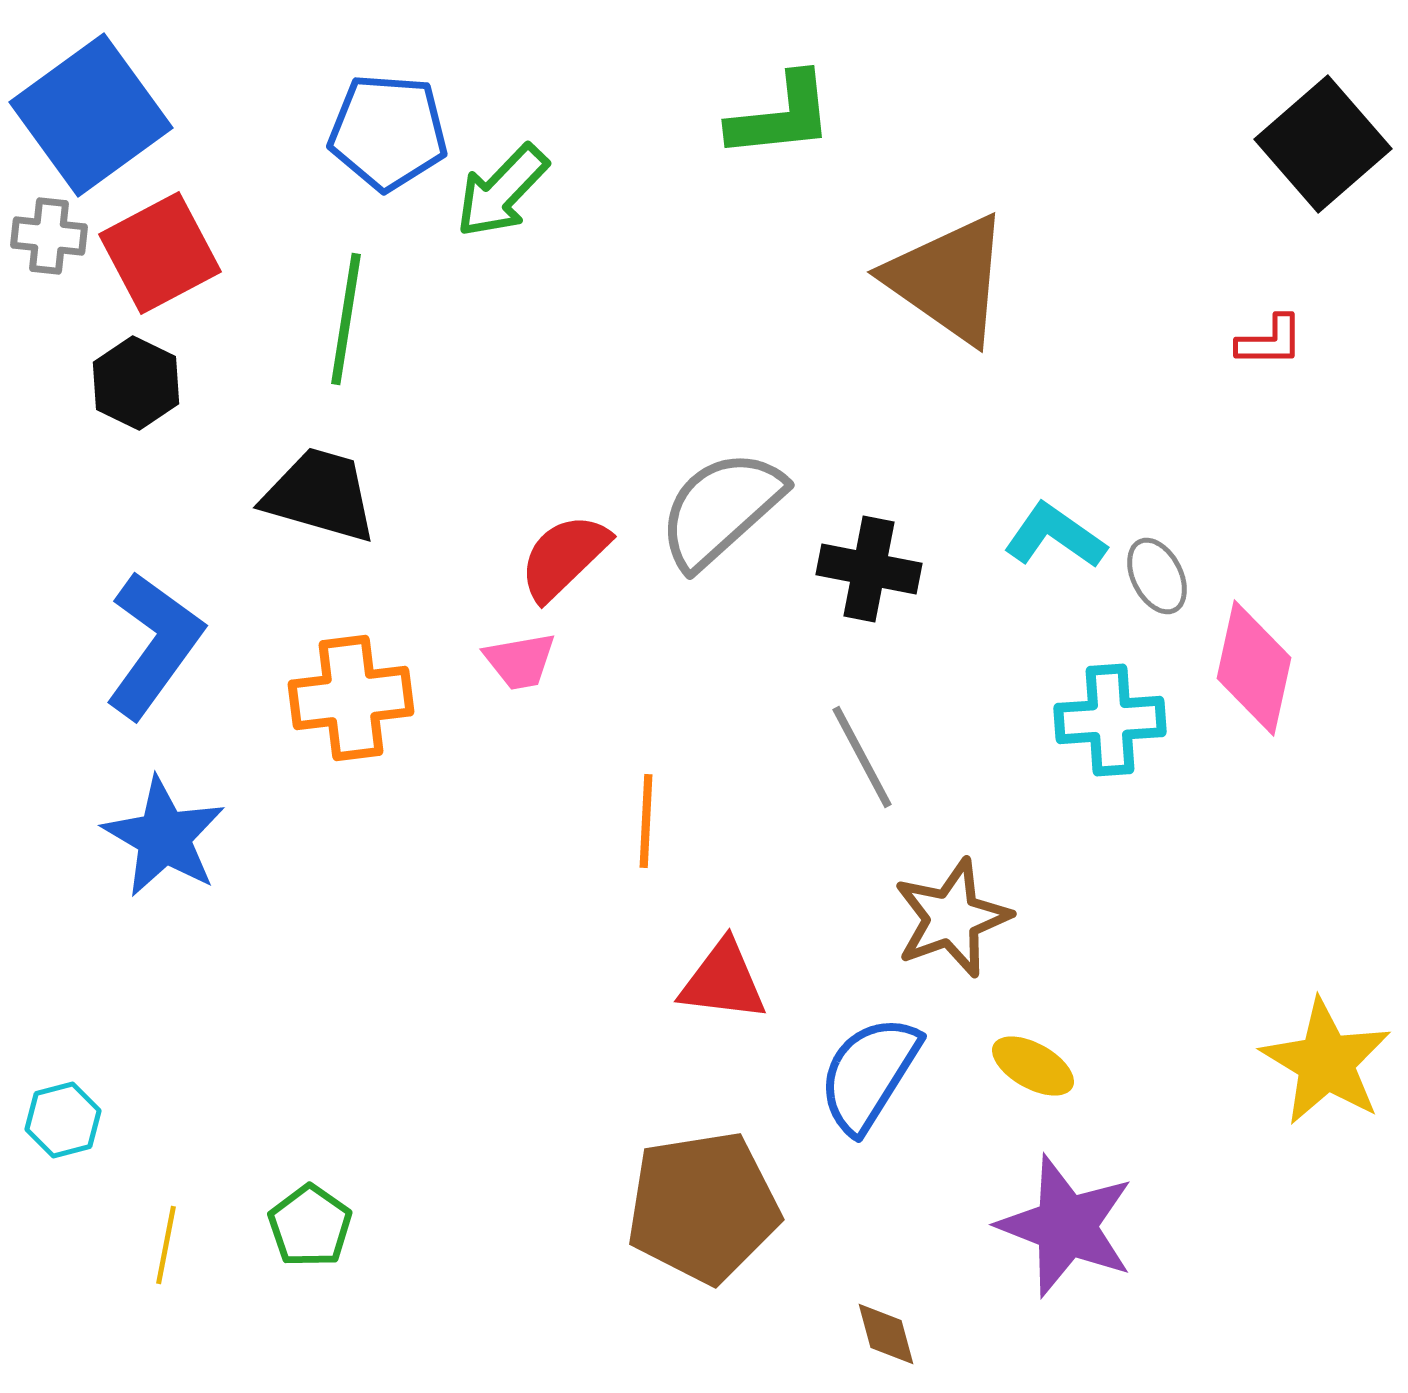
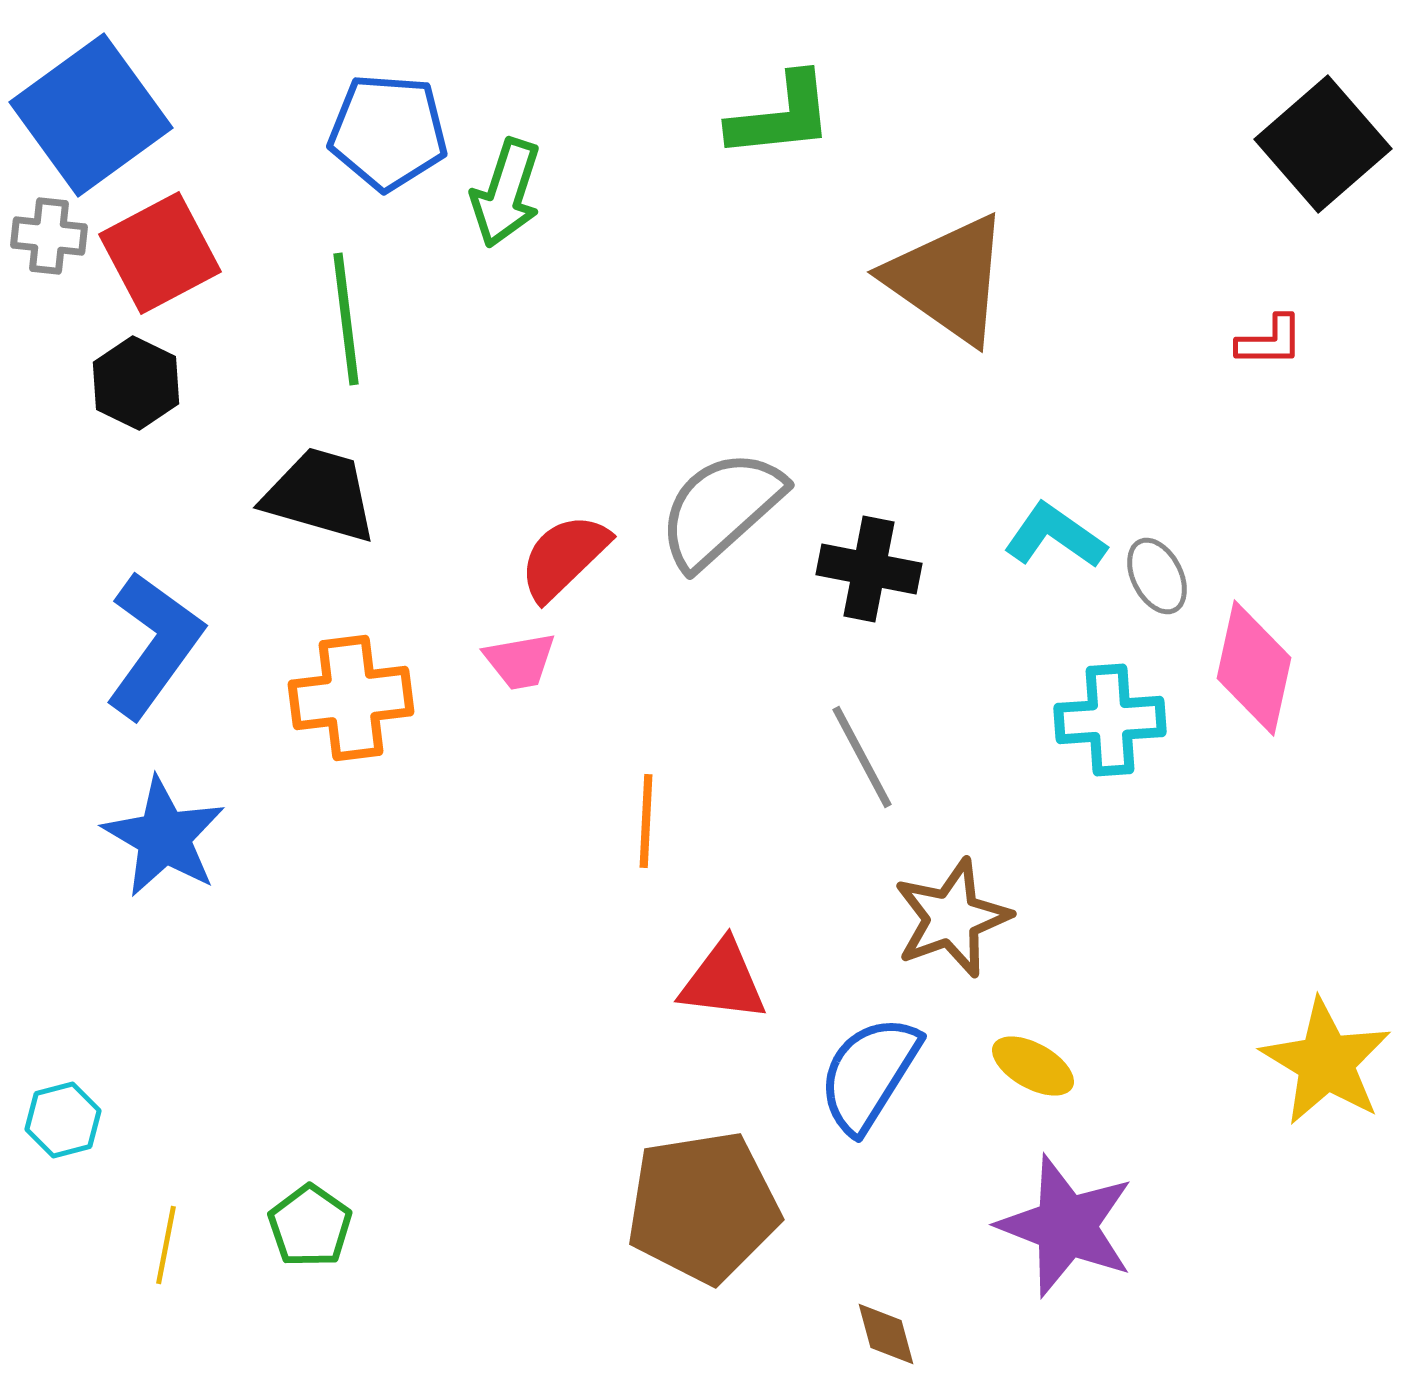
green arrow: moved 4 px right, 2 px down; rotated 26 degrees counterclockwise
green line: rotated 16 degrees counterclockwise
